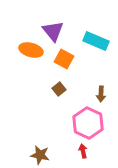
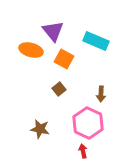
brown star: moved 26 px up
